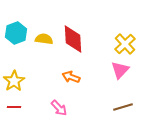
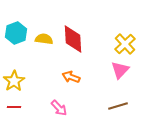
brown line: moved 5 px left, 1 px up
